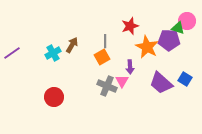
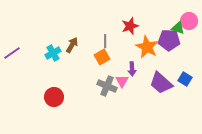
pink circle: moved 2 px right
purple arrow: moved 2 px right, 2 px down
